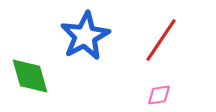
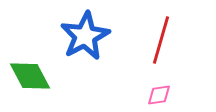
red line: rotated 18 degrees counterclockwise
green diamond: rotated 12 degrees counterclockwise
